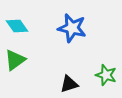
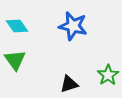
blue star: moved 1 px right, 2 px up
green triangle: rotated 30 degrees counterclockwise
green star: moved 2 px right; rotated 20 degrees clockwise
